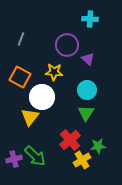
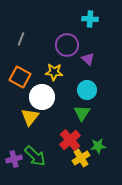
green triangle: moved 4 px left
yellow cross: moved 1 px left, 2 px up
